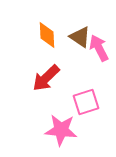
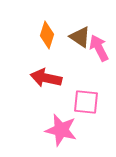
orange diamond: rotated 20 degrees clockwise
red arrow: rotated 56 degrees clockwise
pink square: rotated 24 degrees clockwise
pink star: rotated 8 degrees clockwise
